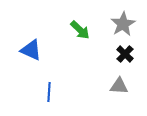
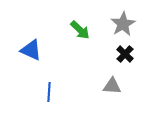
gray triangle: moved 7 px left
